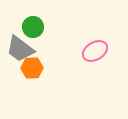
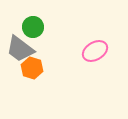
orange hexagon: rotated 20 degrees clockwise
